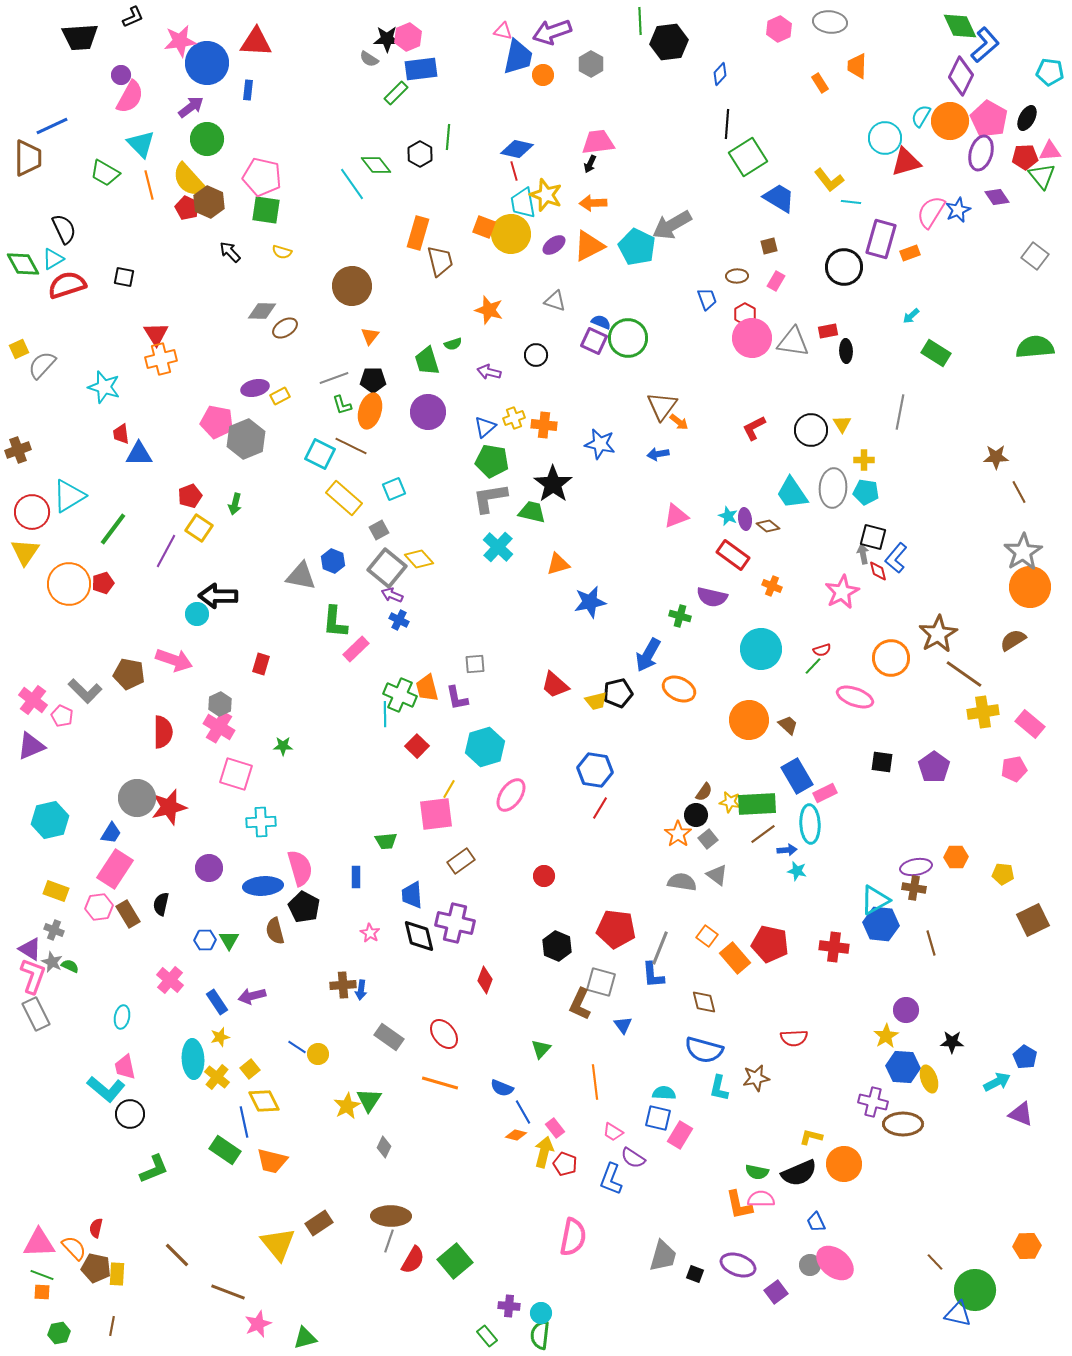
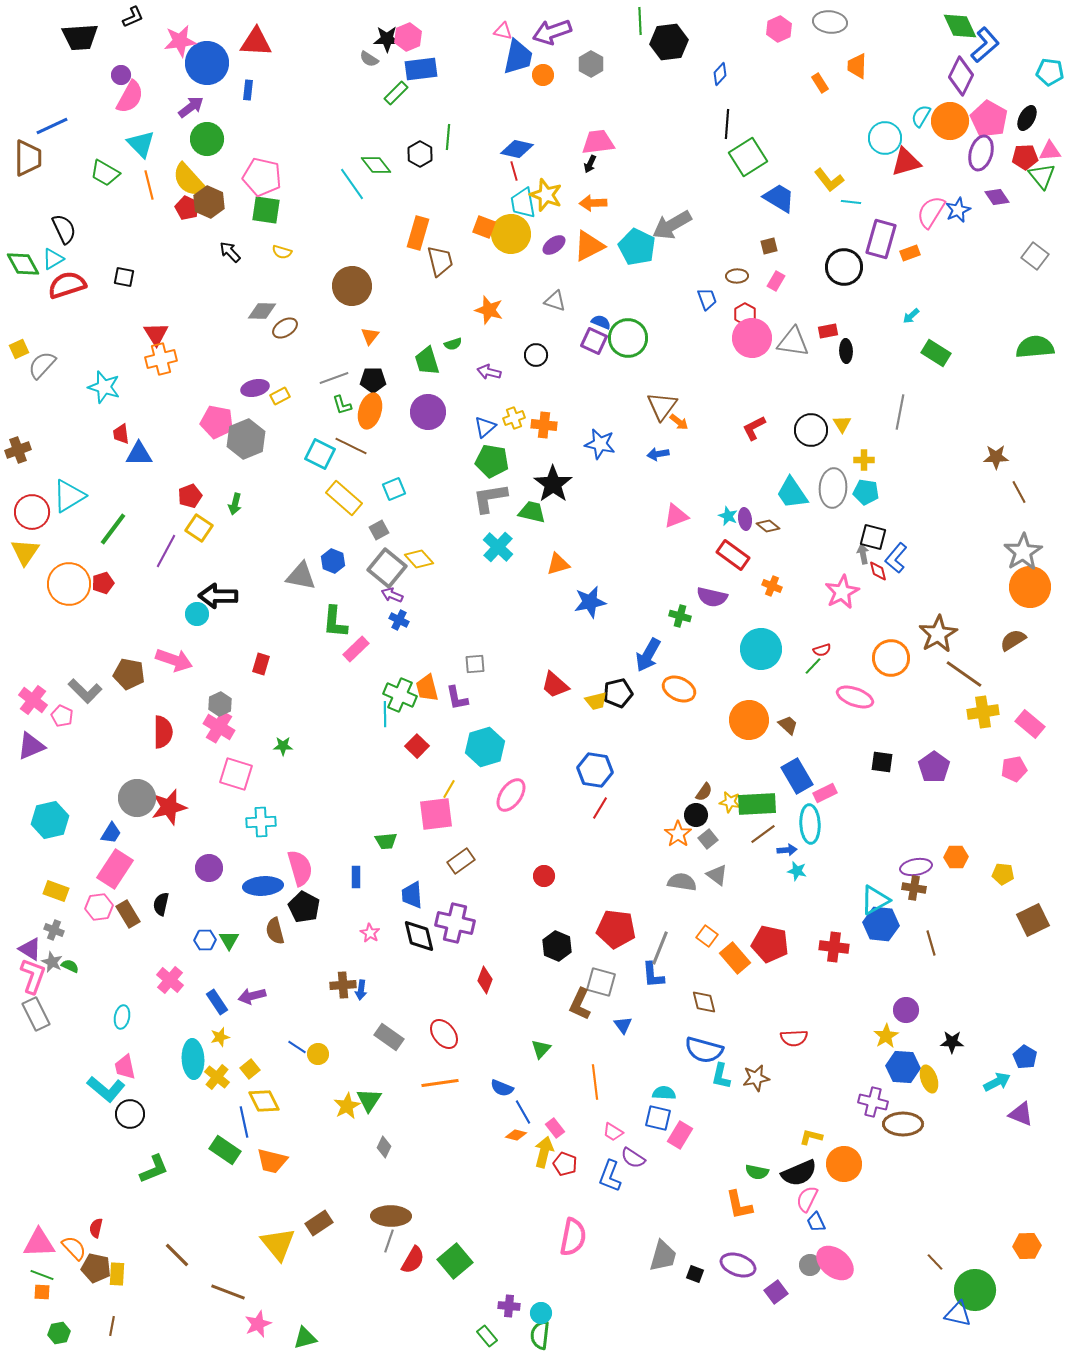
orange line at (440, 1083): rotated 24 degrees counterclockwise
cyan L-shape at (719, 1088): moved 2 px right, 12 px up
blue L-shape at (611, 1179): moved 1 px left, 3 px up
pink semicircle at (761, 1199): moved 46 px right; rotated 64 degrees counterclockwise
